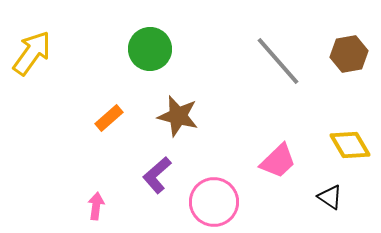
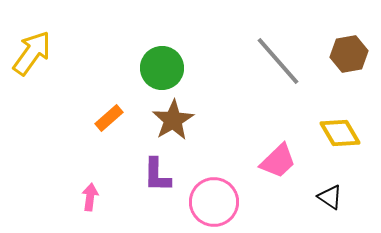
green circle: moved 12 px right, 19 px down
brown star: moved 5 px left, 4 px down; rotated 27 degrees clockwise
yellow diamond: moved 10 px left, 12 px up
purple L-shape: rotated 48 degrees counterclockwise
pink arrow: moved 6 px left, 9 px up
